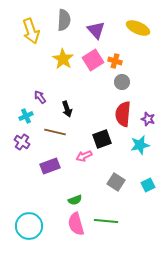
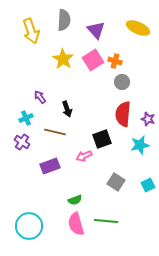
cyan cross: moved 2 px down
